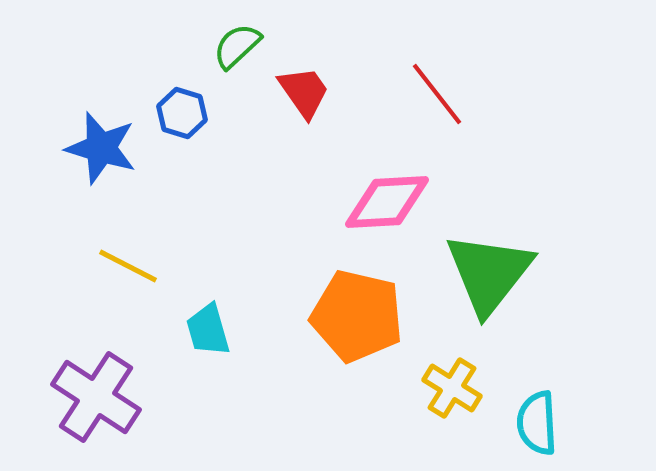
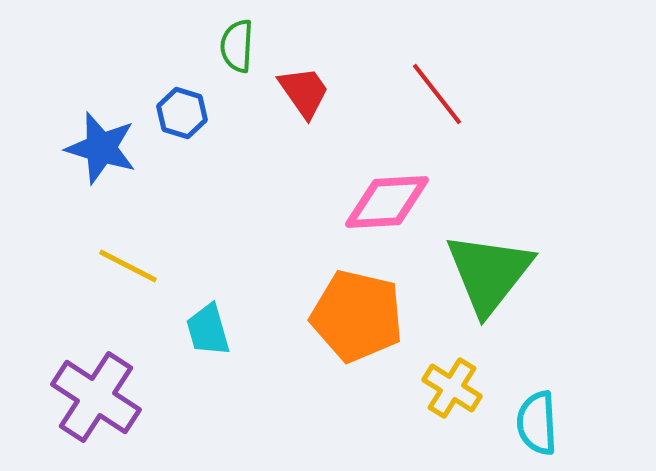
green semicircle: rotated 44 degrees counterclockwise
